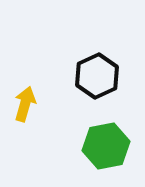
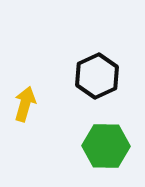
green hexagon: rotated 12 degrees clockwise
